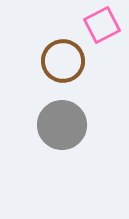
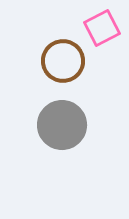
pink square: moved 3 px down
